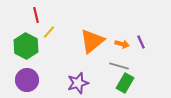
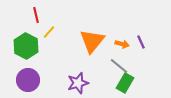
orange triangle: rotated 12 degrees counterclockwise
gray line: rotated 24 degrees clockwise
purple circle: moved 1 px right
